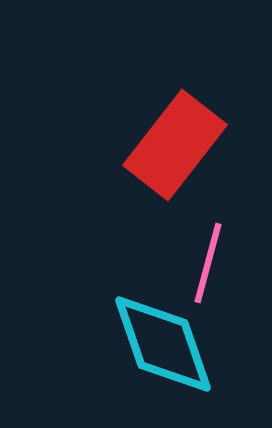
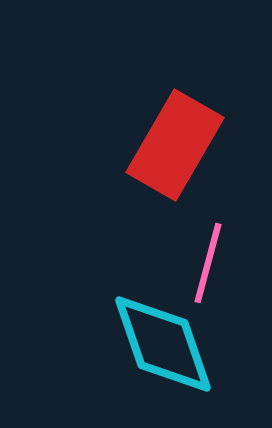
red rectangle: rotated 8 degrees counterclockwise
